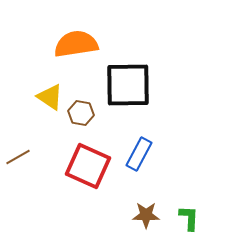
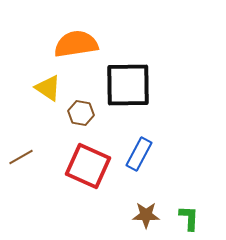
yellow triangle: moved 2 px left, 9 px up
brown line: moved 3 px right
